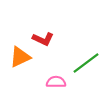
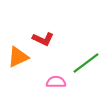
orange triangle: moved 2 px left
